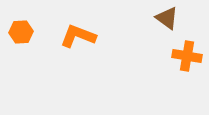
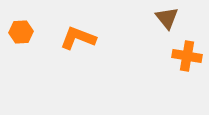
brown triangle: rotated 15 degrees clockwise
orange L-shape: moved 2 px down
